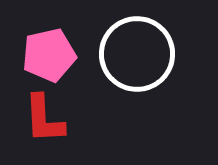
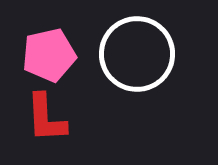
red L-shape: moved 2 px right, 1 px up
